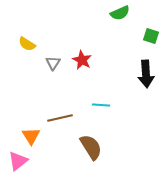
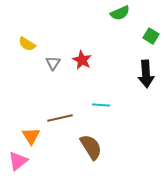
green square: rotated 14 degrees clockwise
